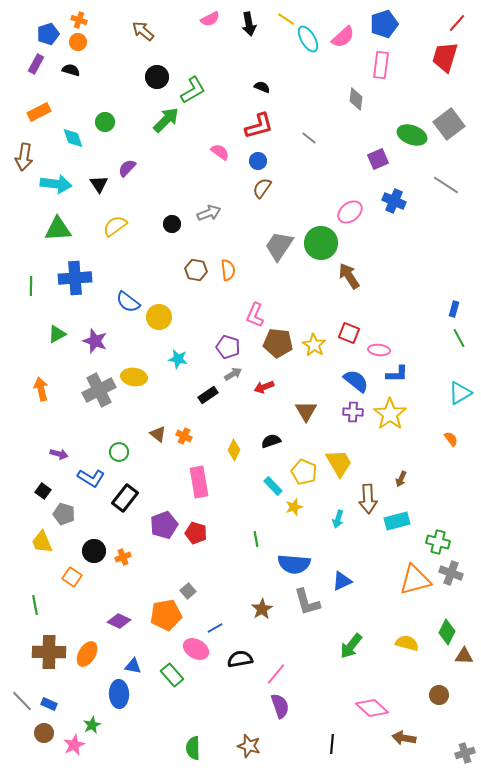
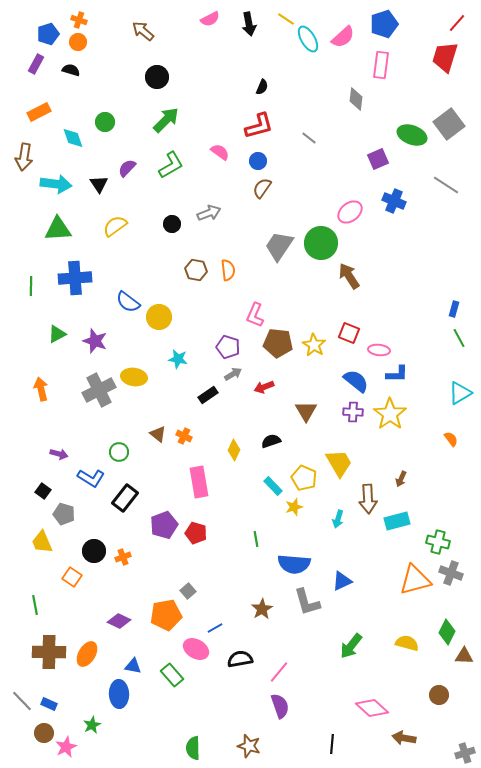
black semicircle at (262, 87): rotated 91 degrees clockwise
green L-shape at (193, 90): moved 22 px left, 75 px down
yellow pentagon at (304, 472): moved 6 px down
pink line at (276, 674): moved 3 px right, 2 px up
pink star at (74, 745): moved 8 px left, 2 px down
